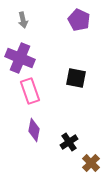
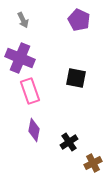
gray arrow: rotated 14 degrees counterclockwise
brown cross: moved 2 px right; rotated 18 degrees clockwise
